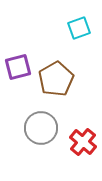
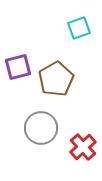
red cross: moved 5 px down; rotated 8 degrees clockwise
